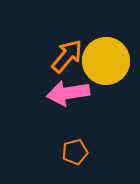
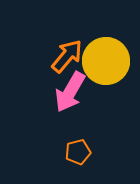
pink arrow: moved 2 px right, 1 px up; rotated 51 degrees counterclockwise
orange pentagon: moved 3 px right
